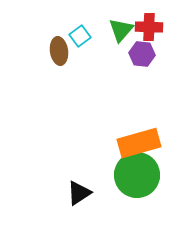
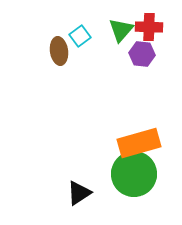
green circle: moved 3 px left, 1 px up
